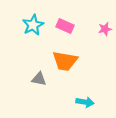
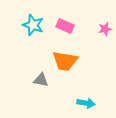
cyan star: rotated 25 degrees counterclockwise
gray triangle: moved 2 px right, 1 px down
cyan arrow: moved 1 px right, 1 px down
